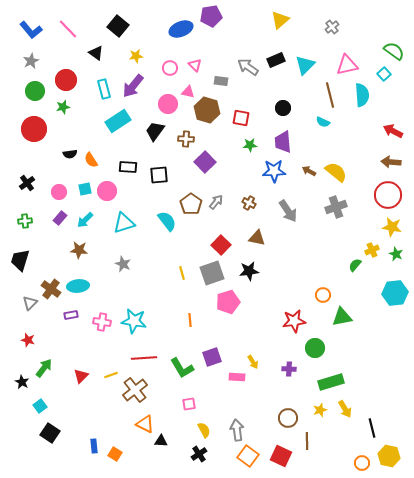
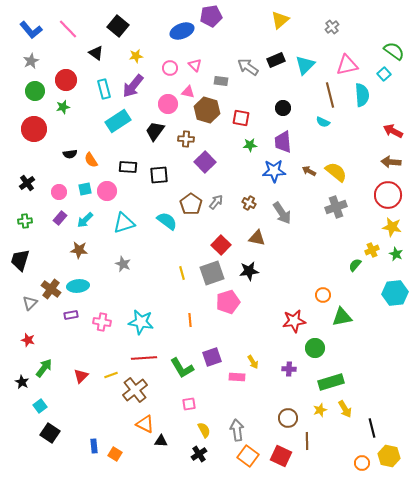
blue ellipse at (181, 29): moved 1 px right, 2 px down
gray arrow at (288, 211): moved 6 px left, 2 px down
cyan semicircle at (167, 221): rotated 15 degrees counterclockwise
cyan star at (134, 321): moved 7 px right, 1 px down
